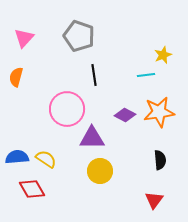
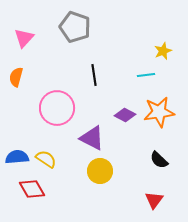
gray pentagon: moved 4 px left, 9 px up
yellow star: moved 4 px up
pink circle: moved 10 px left, 1 px up
purple triangle: rotated 28 degrees clockwise
black semicircle: moved 1 px left; rotated 138 degrees clockwise
